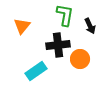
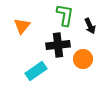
orange circle: moved 3 px right
